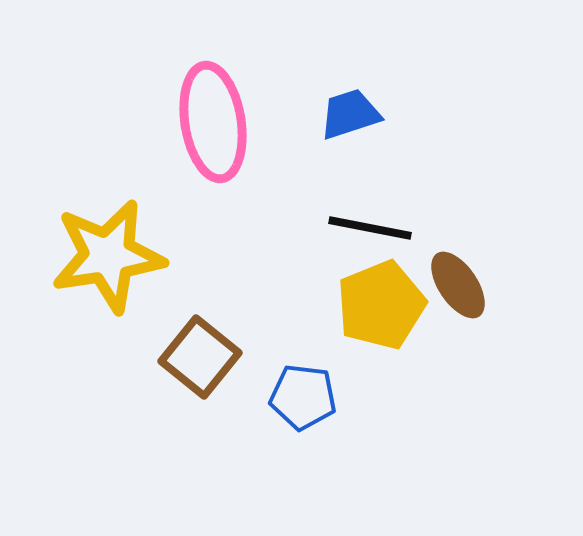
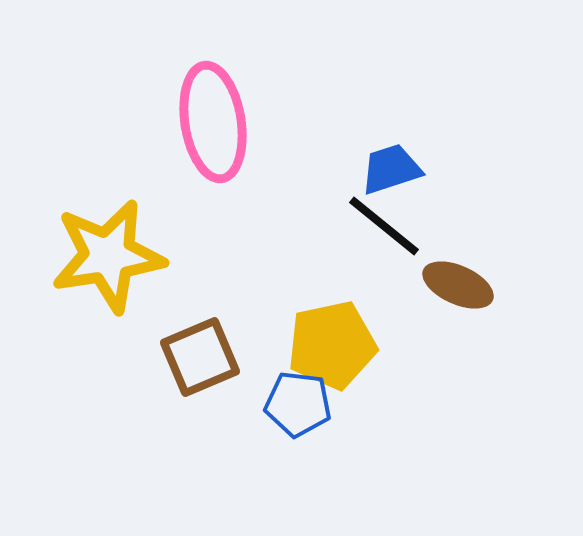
blue trapezoid: moved 41 px right, 55 px down
black line: moved 14 px right, 2 px up; rotated 28 degrees clockwise
brown ellipse: rotated 32 degrees counterclockwise
yellow pentagon: moved 49 px left, 40 px down; rotated 10 degrees clockwise
brown square: rotated 28 degrees clockwise
blue pentagon: moved 5 px left, 7 px down
